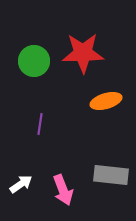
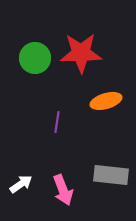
red star: moved 2 px left
green circle: moved 1 px right, 3 px up
purple line: moved 17 px right, 2 px up
